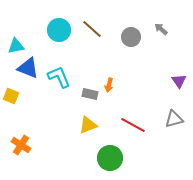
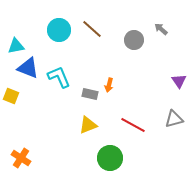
gray circle: moved 3 px right, 3 px down
orange cross: moved 13 px down
